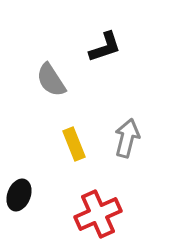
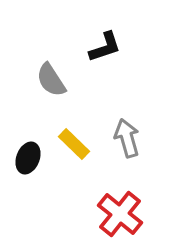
gray arrow: rotated 30 degrees counterclockwise
yellow rectangle: rotated 24 degrees counterclockwise
black ellipse: moved 9 px right, 37 px up
red cross: moved 22 px right; rotated 27 degrees counterclockwise
